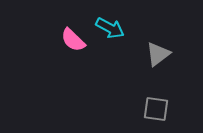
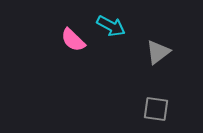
cyan arrow: moved 1 px right, 2 px up
gray triangle: moved 2 px up
